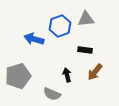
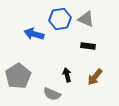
gray triangle: rotated 30 degrees clockwise
blue hexagon: moved 7 px up; rotated 10 degrees clockwise
blue arrow: moved 5 px up
black rectangle: moved 3 px right, 4 px up
brown arrow: moved 5 px down
gray pentagon: rotated 15 degrees counterclockwise
